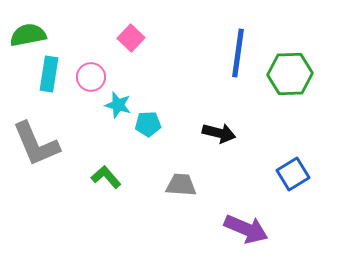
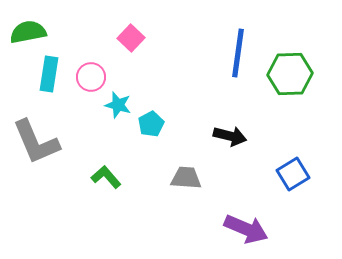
green semicircle: moved 3 px up
cyan pentagon: moved 3 px right; rotated 25 degrees counterclockwise
black arrow: moved 11 px right, 3 px down
gray L-shape: moved 2 px up
gray trapezoid: moved 5 px right, 7 px up
